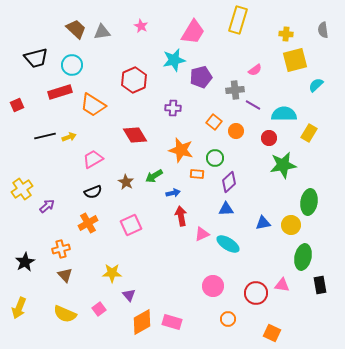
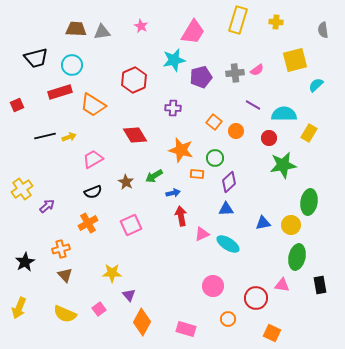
brown trapezoid at (76, 29): rotated 40 degrees counterclockwise
yellow cross at (286, 34): moved 10 px left, 12 px up
pink semicircle at (255, 70): moved 2 px right
gray cross at (235, 90): moved 17 px up
green ellipse at (303, 257): moved 6 px left
red circle at (256, 293): moved 5 px down
orange diamond at (142, 322): rotated 32 degrees counterclockwise
pink rectangle at (172, 322): moved 14 px right, 7 px down
